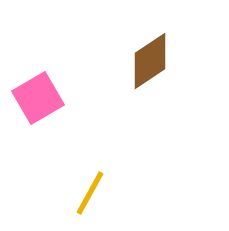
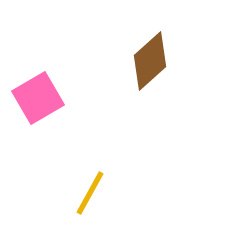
brown diamond: rotated 8 degrees counterclockwise
